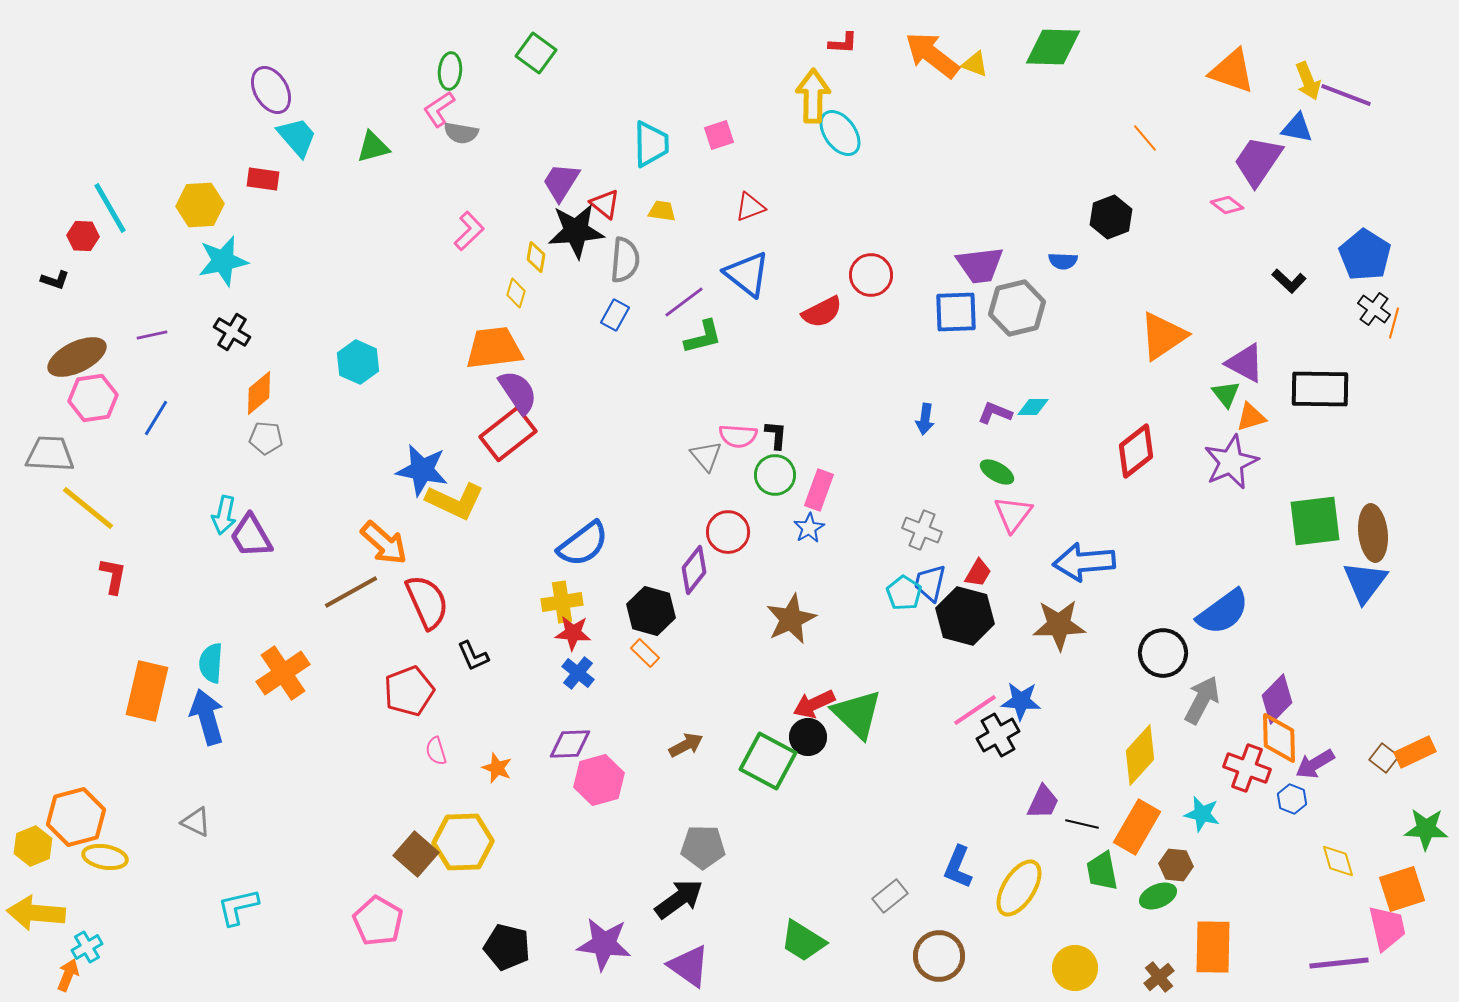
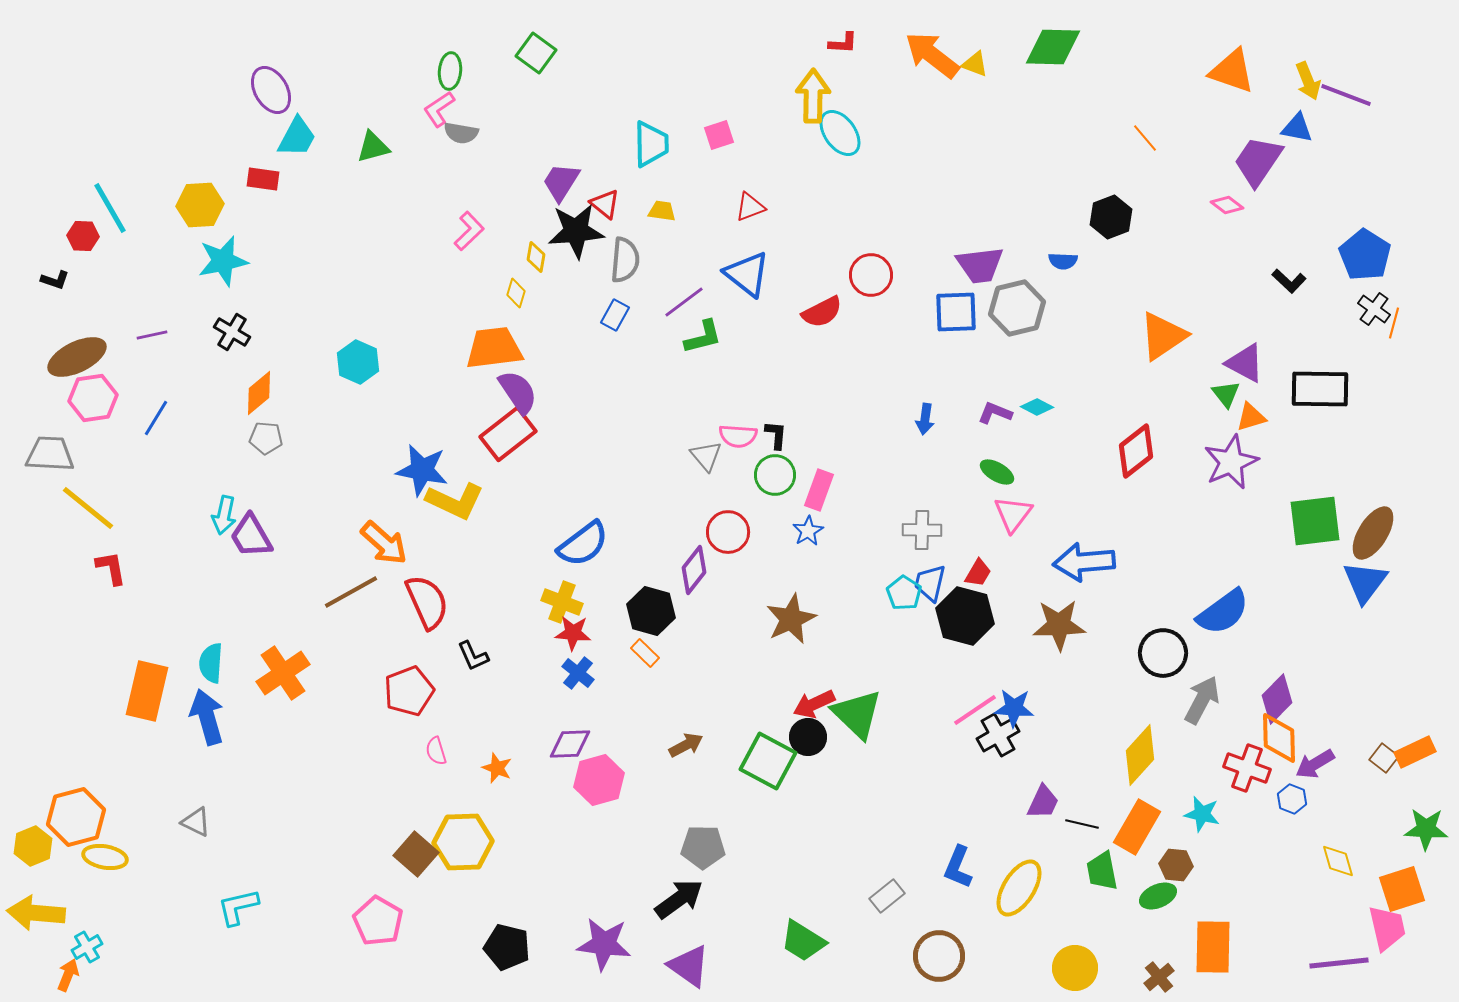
cyan trapezoid at (297, 137): rotated 69 degrees clockwise
cyan diamond at (1033, 407): moved 4 px right; rotated 28 degrees clockwise
blue star at (809, 528): moved 1 px left, 3 px down
gray cross at (922, 530): rotated 21 degrees counterclockwise
brown ellipse at (1373, 533): rotated 38 degrees clockwise
red L-shape at (113, 576): moved 2 px left, 8 px up; rotated 21 degrees counterclockwise
yellow cross at (562, 602): rotated 30 degrees clockwise
blue star at (1021, 701): moved 7 px left, 7 px down
gray rectangle at (890, 896): moved 3 px left
